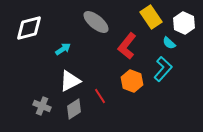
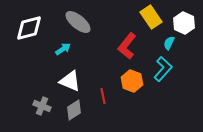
gray ellipse: moved 18 px left
cyan semicircle: rotated 72 degrees clockwise
white triangle: rotated 50 degrees clockwise
red line: moved 3 px right; rotated 21 degrees clockwise
gray diamond: moved 1 px down
